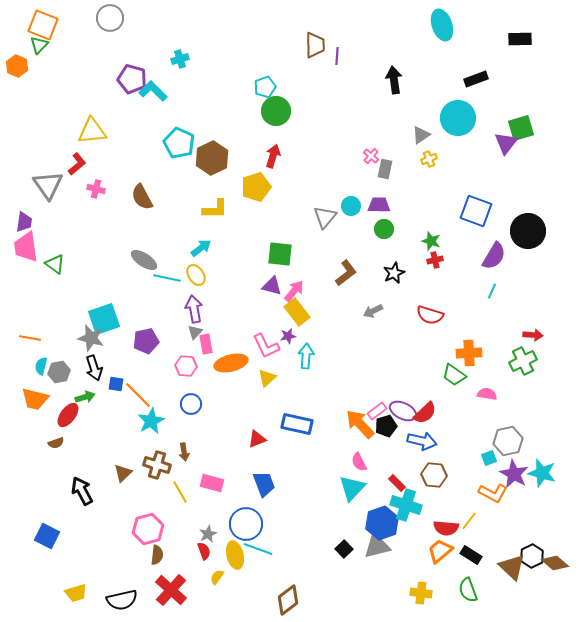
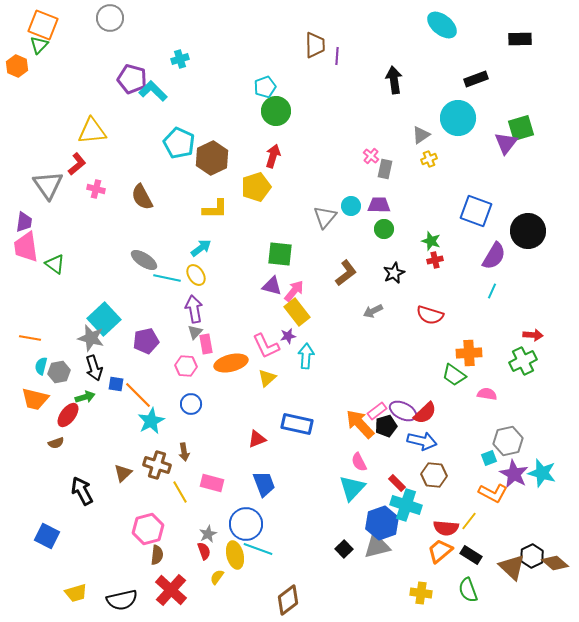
cyan ellipse at (442, 25): rotated 32 degrees counterclockwise
cyan square at (104, 319): rotated 24 degrees counterclockwise
